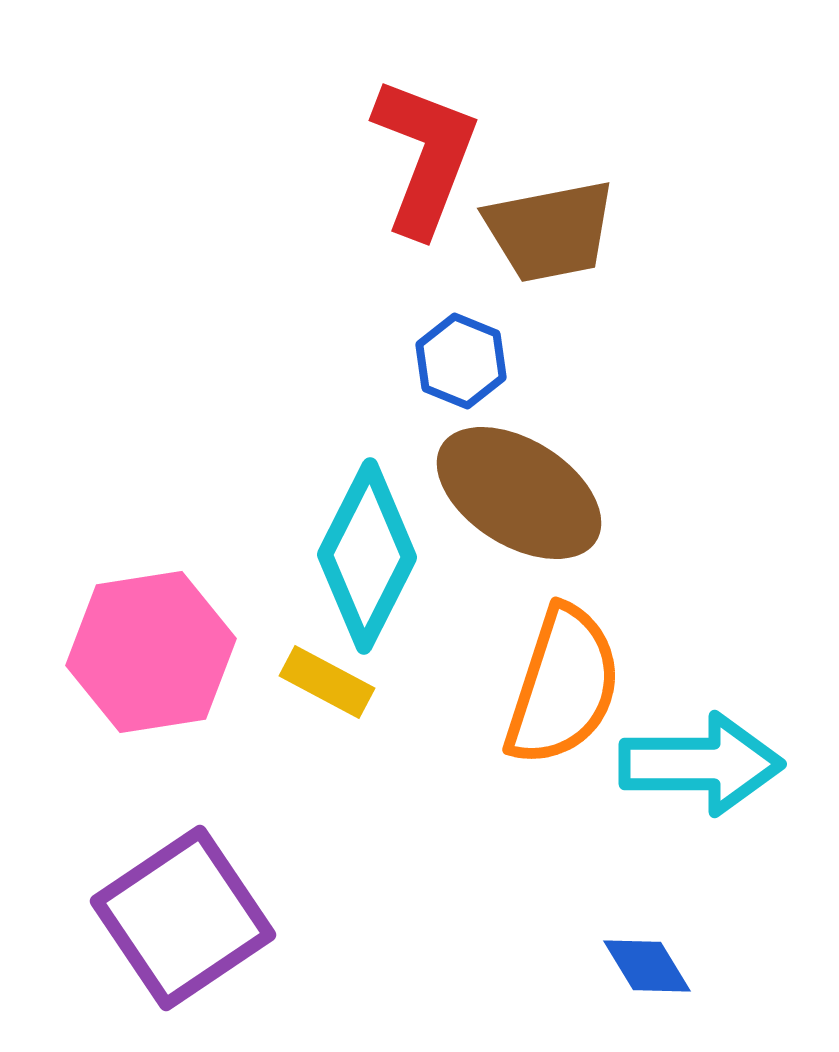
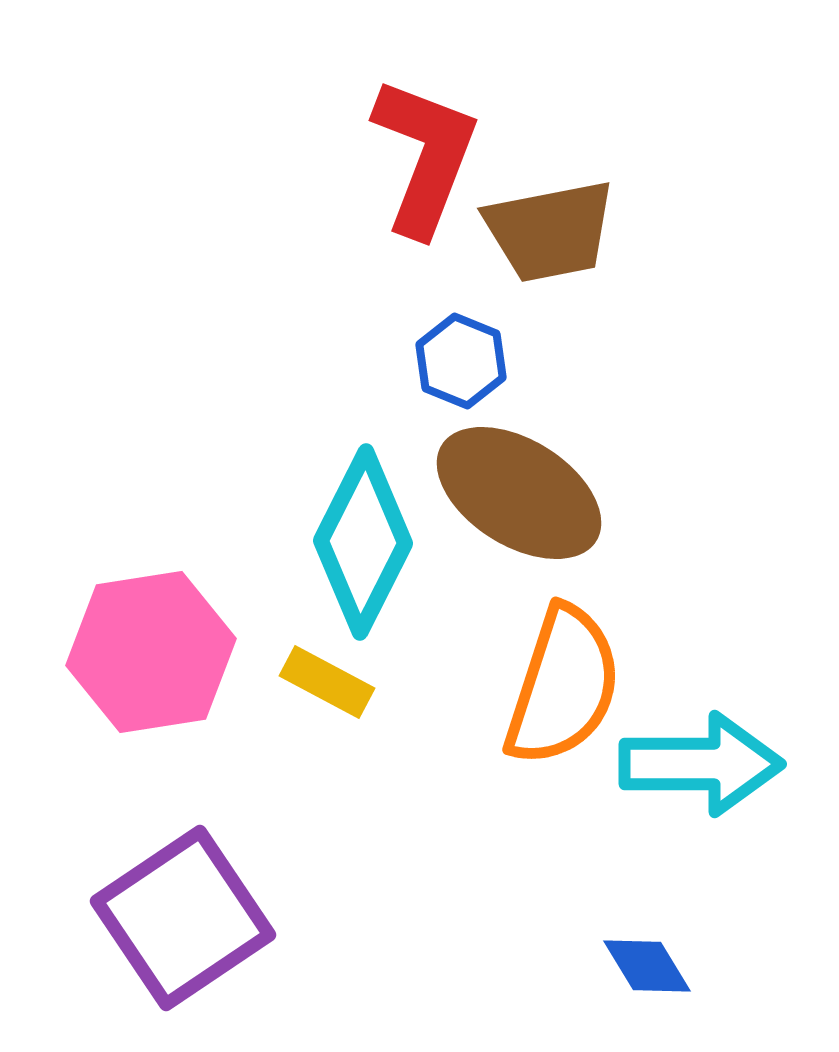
cyan diamond: moved 4 px left, 14 px up
